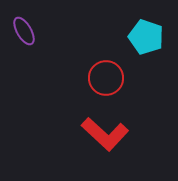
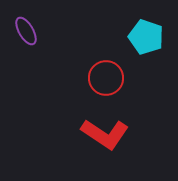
purple ellipse: moved 2 px right
red L-shape: rotated 9 degrees counterclockwise
